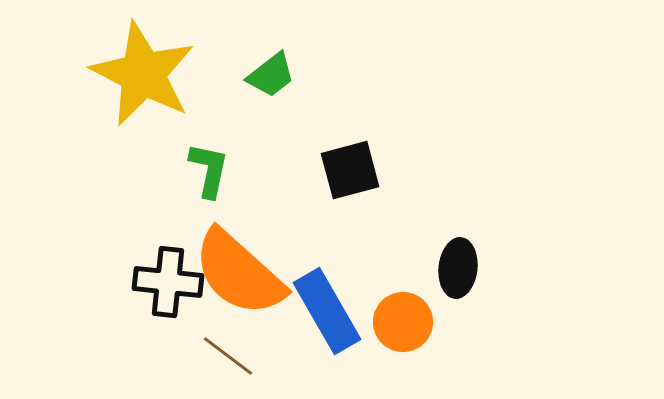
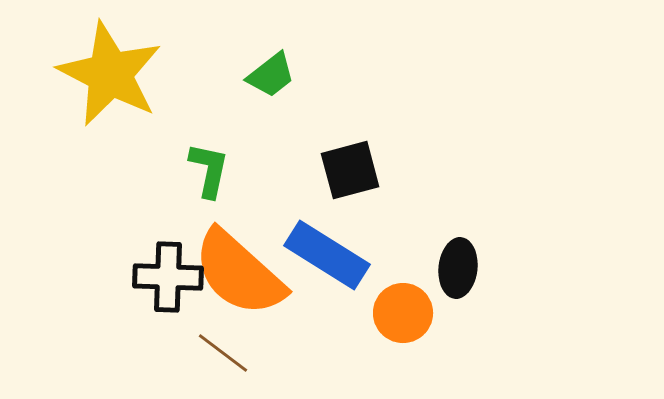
yellow star: moved 33 px left
black cross: moved 5 px up; rotated 4 degrees counterclockwise
blue rectangle: moved 56 px up; rotated 28 degrees counterclockwise
orange circle: moved 9 px up
brown line: moved 5 px left, 3 px up
